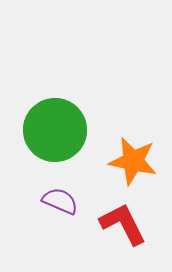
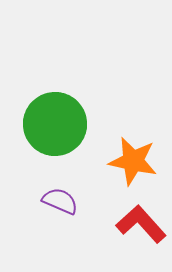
green circle: moved 6 px up
red L-shape: moved 18 px right; rotated 15 degrees counterclockwise
